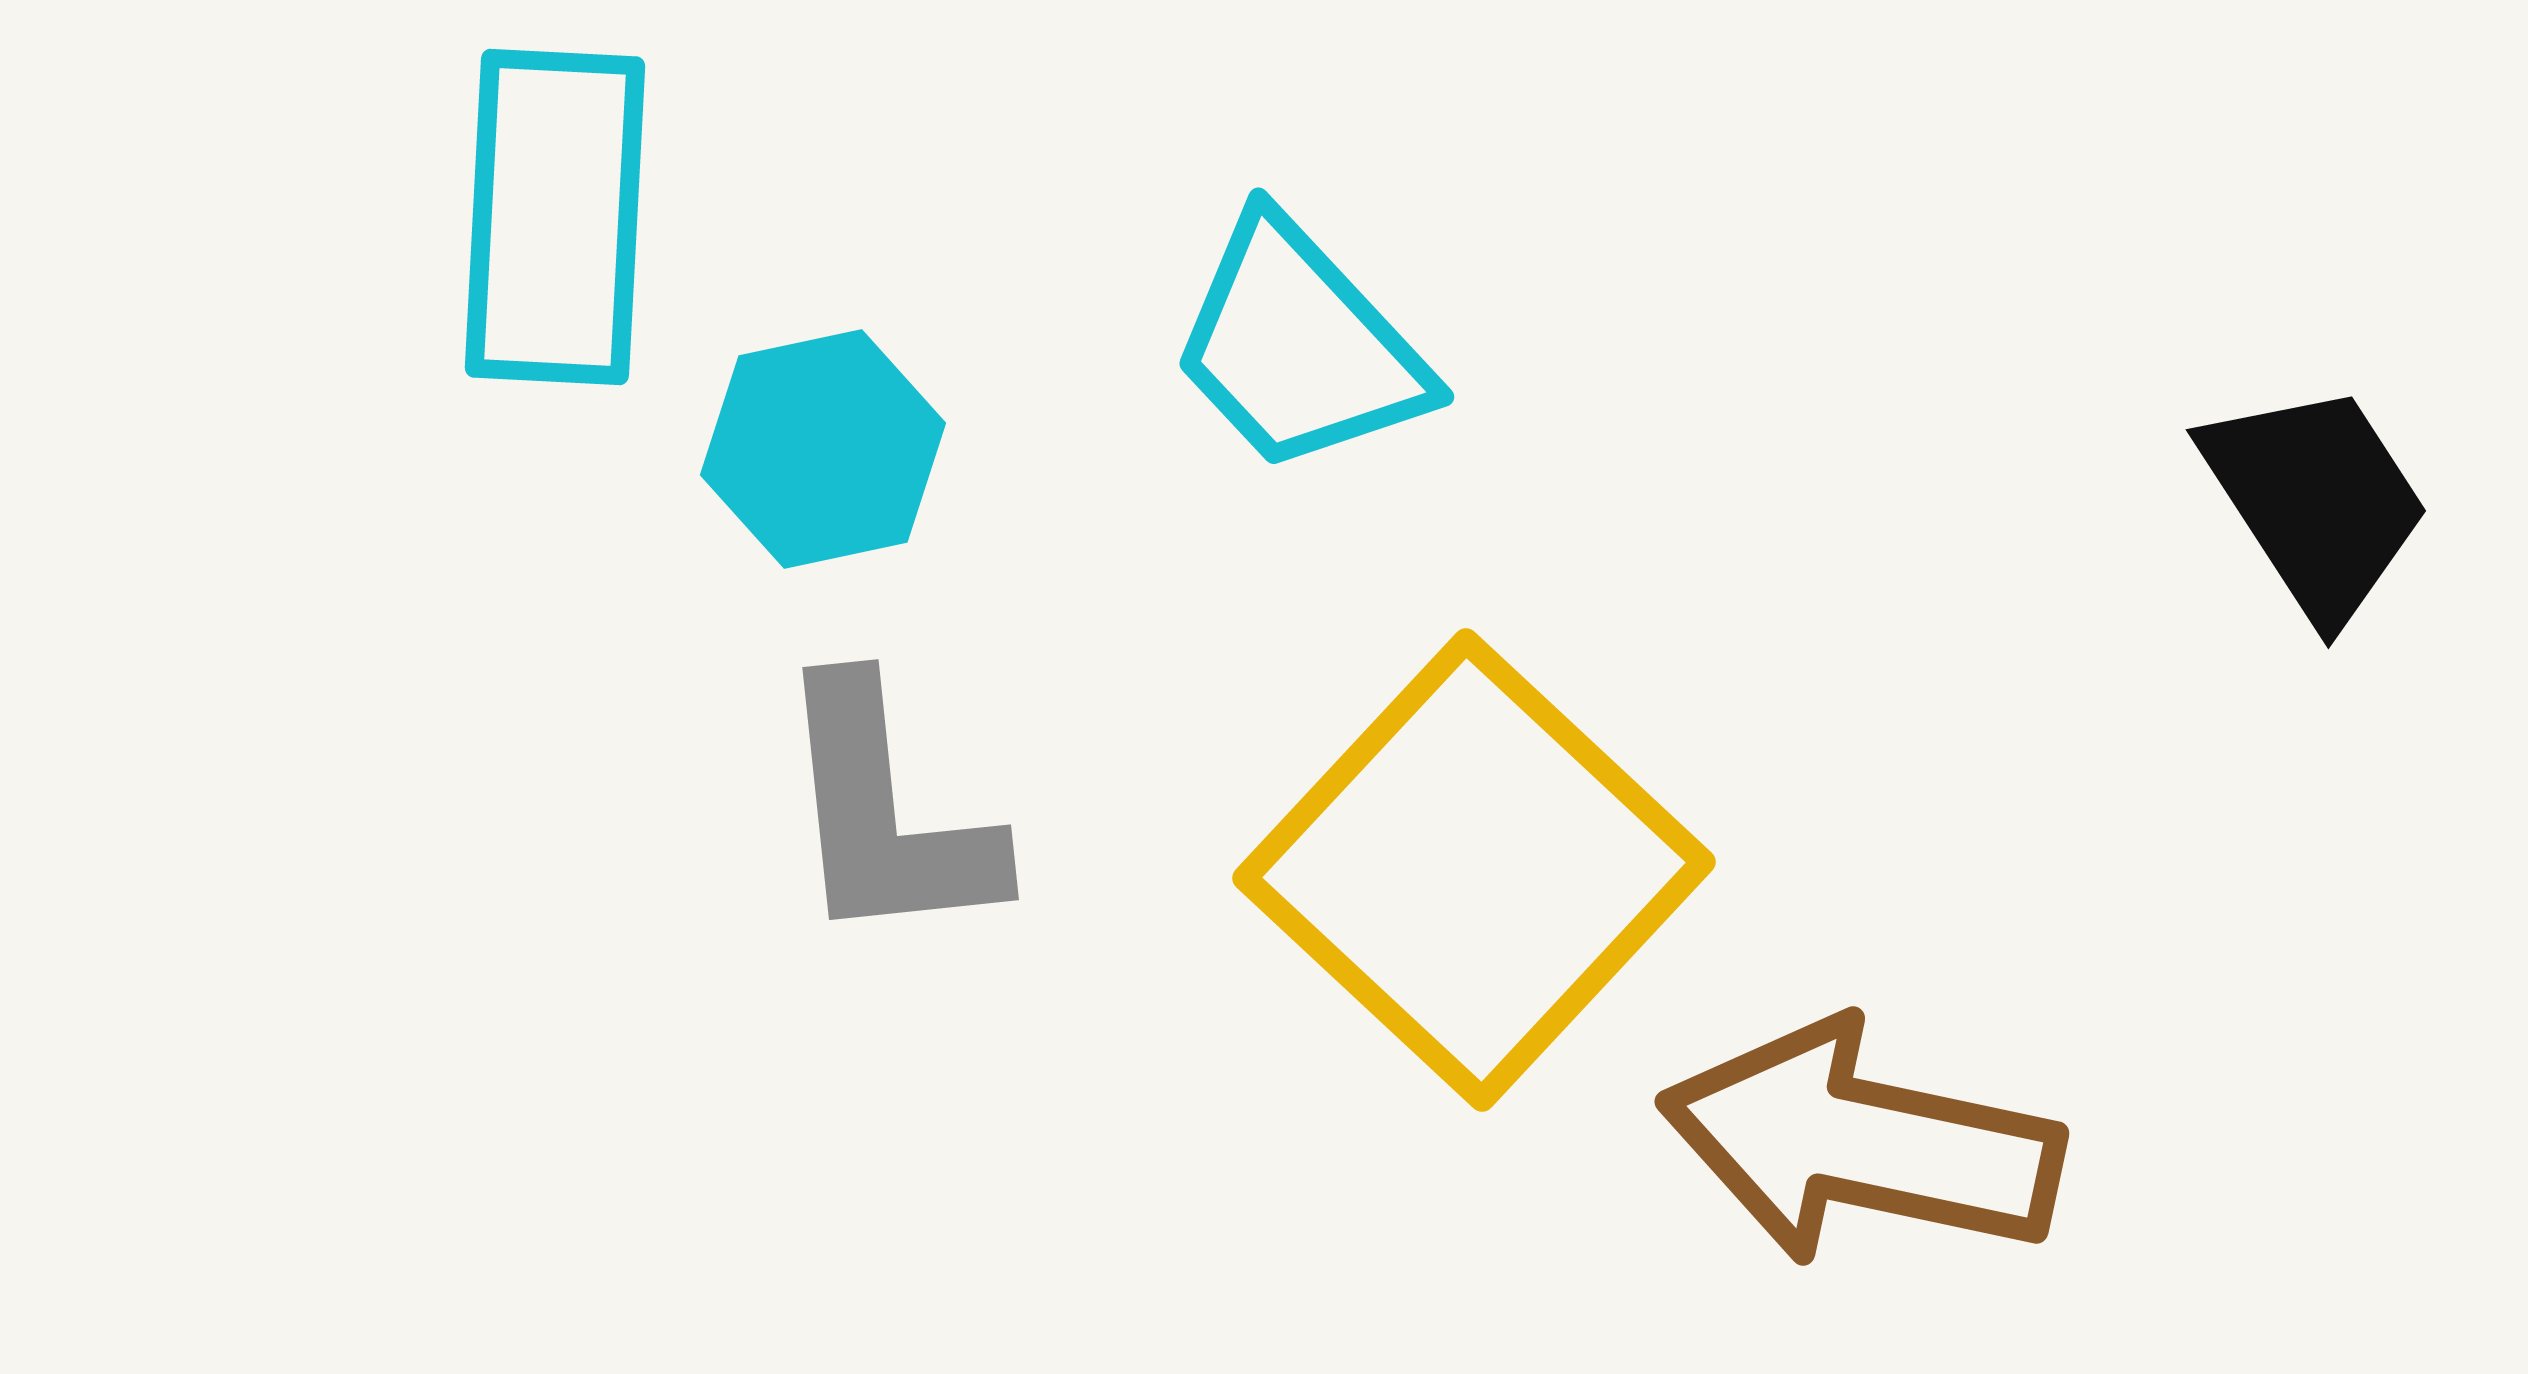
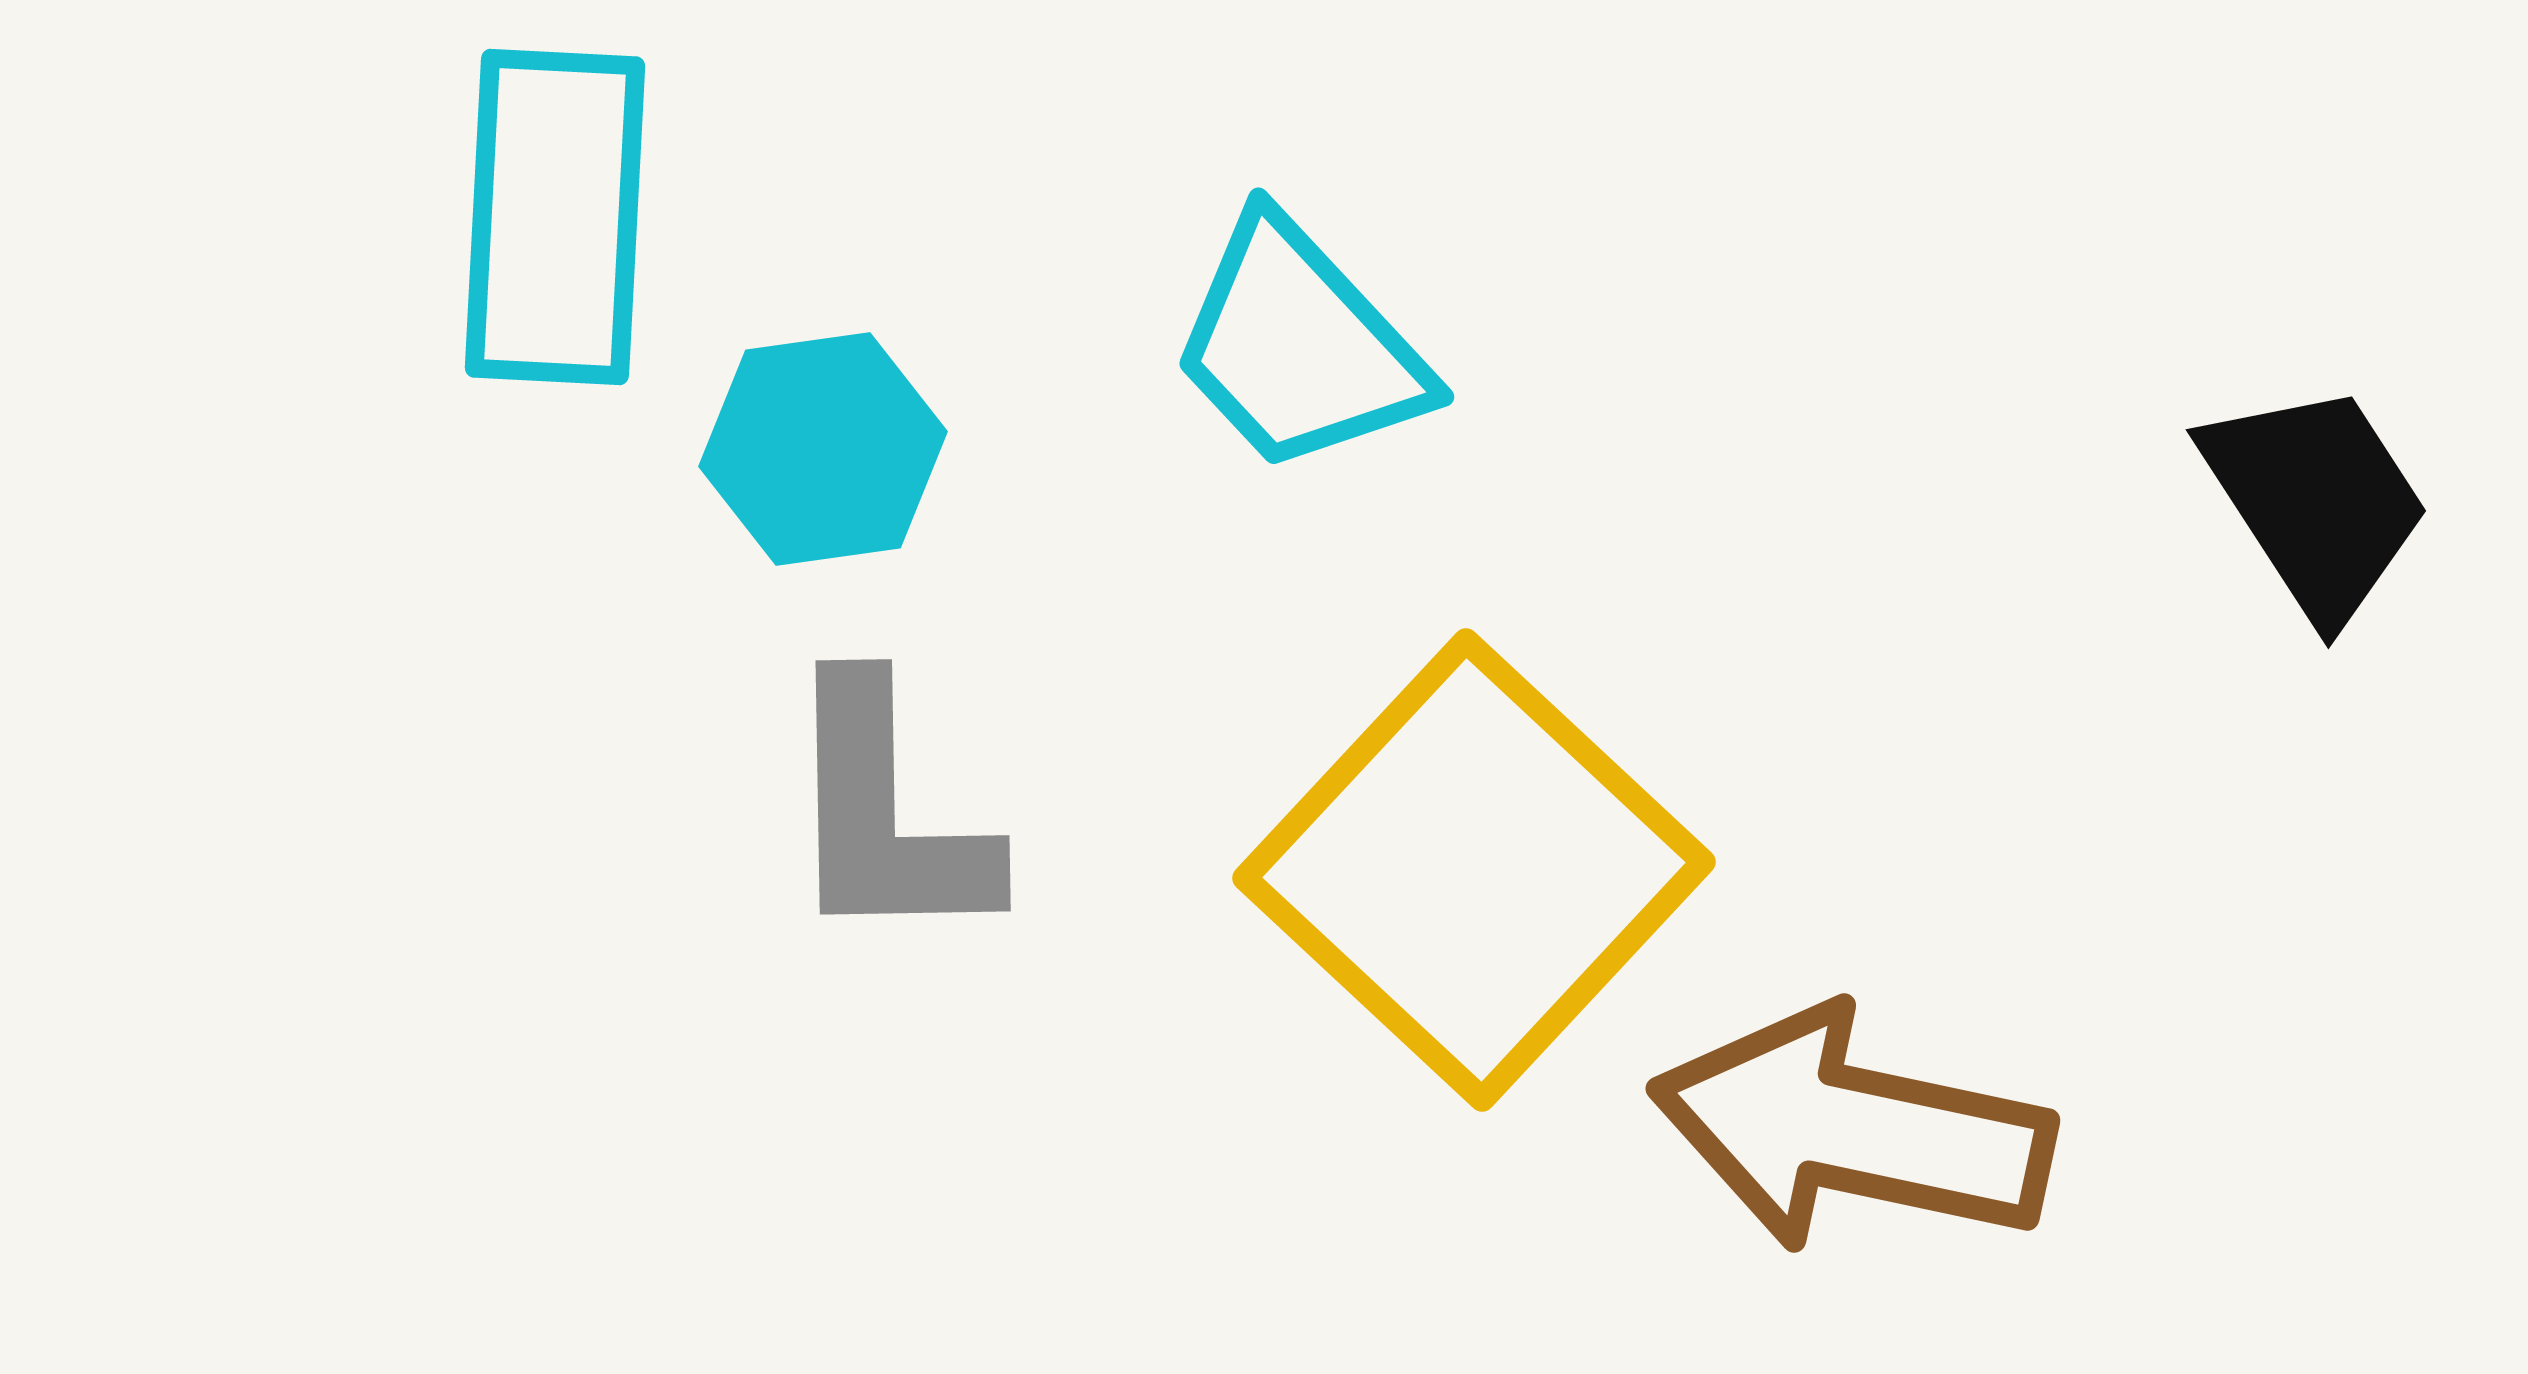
cyan hexagon: rotated 4 degrees clockwise
gray L-shape: rotated 5 degrees clockwise
brown arrow: moved 9 px left, 13 px up
